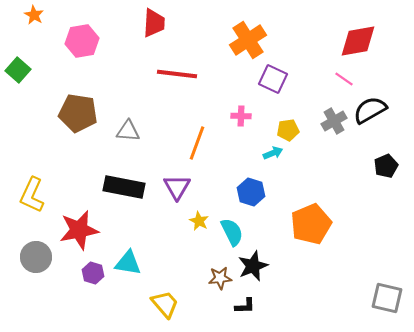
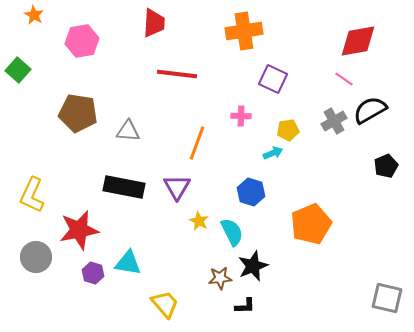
orange cross: moved 4 px left, 9 px up; rotated 24 degrees clockwise
